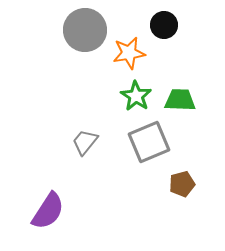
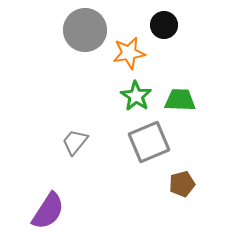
gray trapezoid: moved 10 px left
